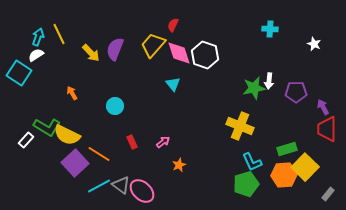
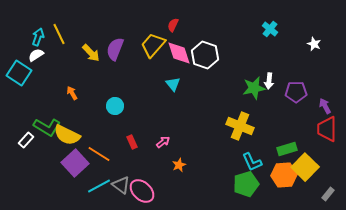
cyan cross: rotated 35 degrees clockwise
purple arrow: moved 2 px right, 1 px up
